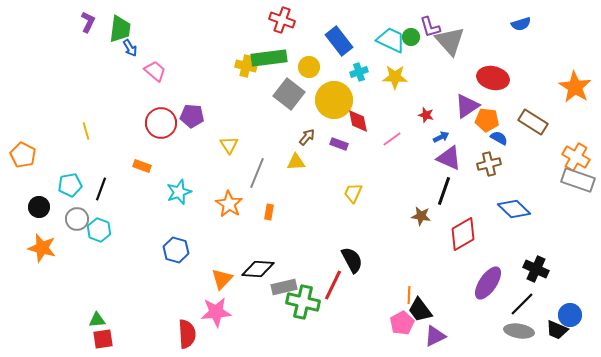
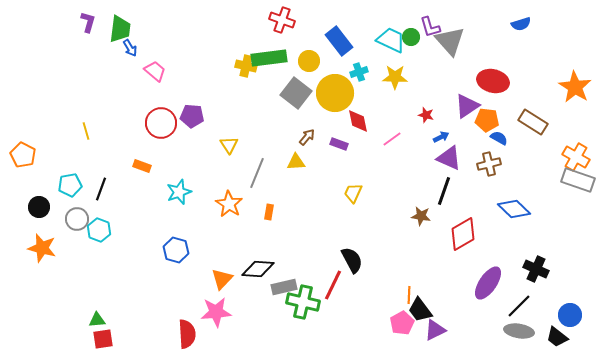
purple L-shape at (88, 22): rotated 10 degrees counterclockwise
yellow circle at (309, 67): moved 6 px up
red ellipse at (493, 78): moved 3 px down
gray square at (289, 94): moved 7 px right, 1 px up
yellow circle at (334, 100): moved 1 px right, 7 px up
black line at (522, 304): moved 3 px left, 2 px down
black trapezoid at (557, 330): moved 7 px down; rotated 15 degrees clockwise
purple triangle at (435, 336): moved 6 px up
